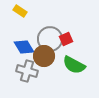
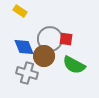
red square: rotated 32 degrees clockwise
blue diamond: rotated 10 degrees clockwise
gray cross: moved 2 px down
